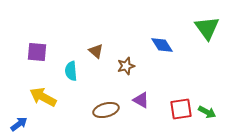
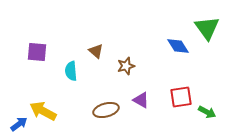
blue diamond: moved 16 px right, 1 px down
yellow arrow: moved 14 px down
red square: moved 12 px up
